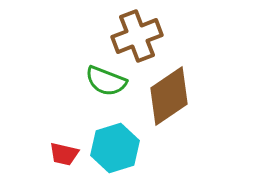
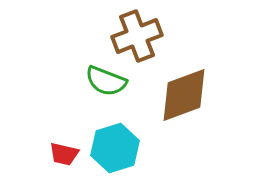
brown diamond: moved 15 px right, 1 px up; rotated 14 degrees clockwise
